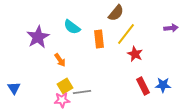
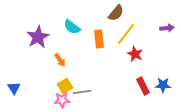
purple arrow: moved 4 px left
